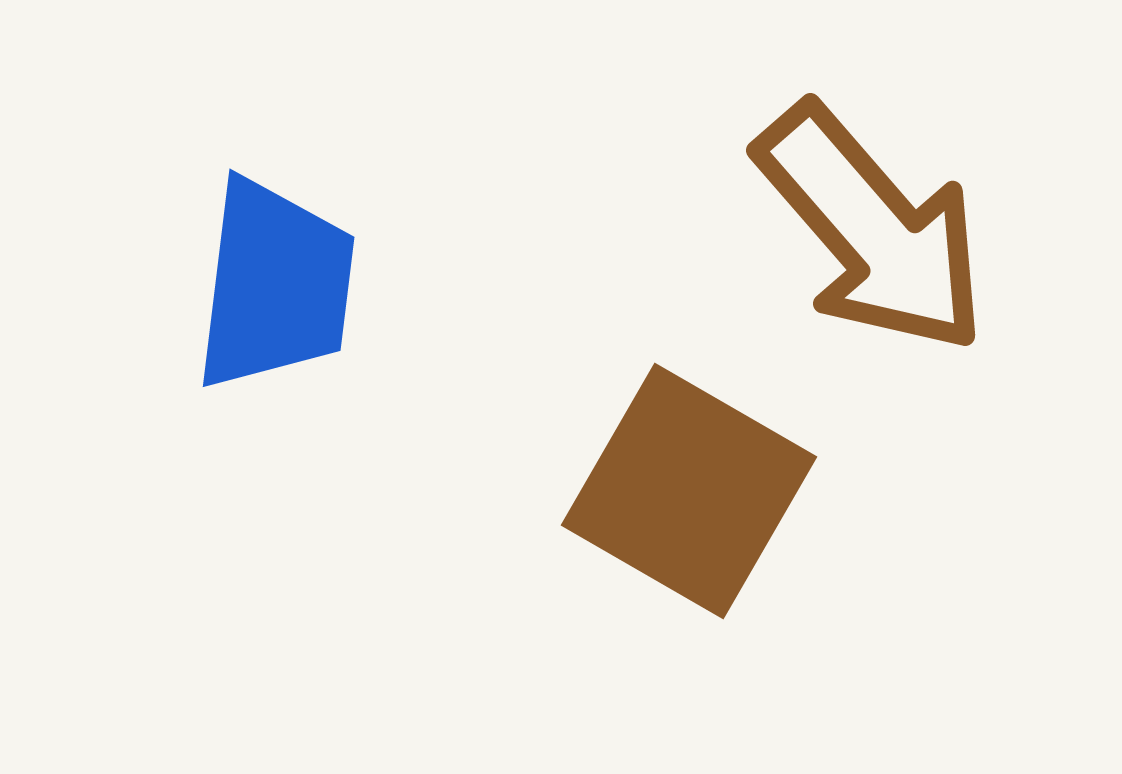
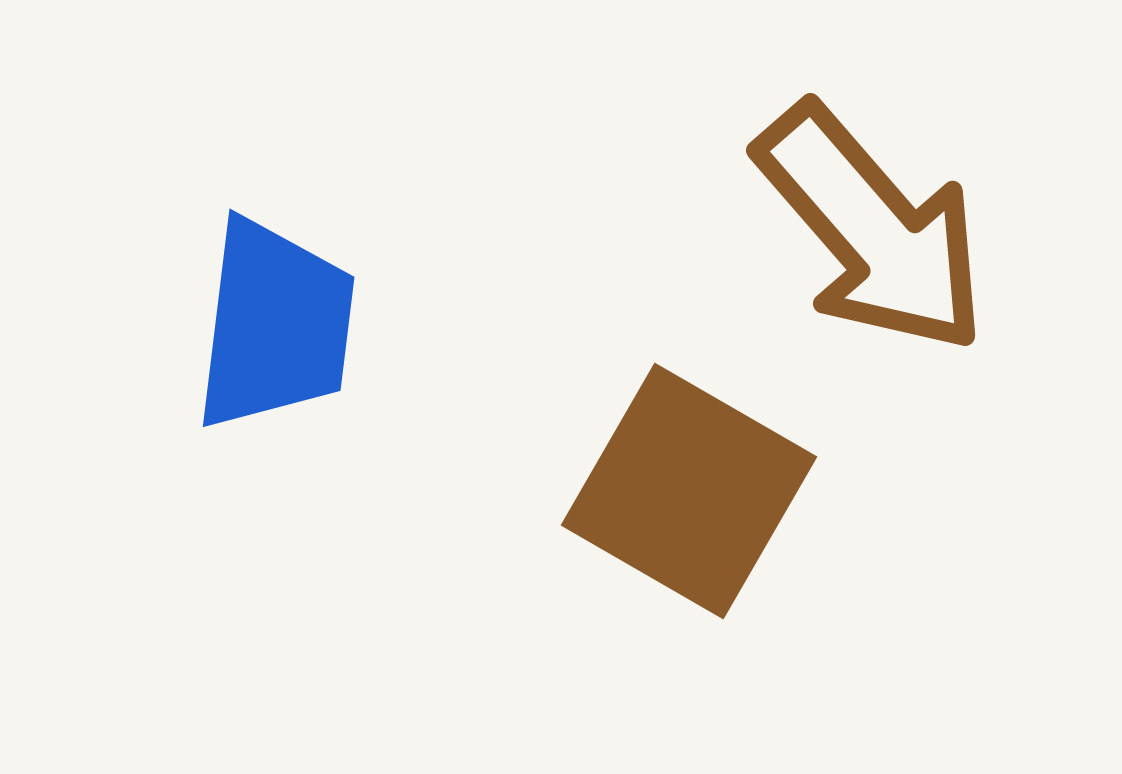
blue trapezoid: moved 40 px down
